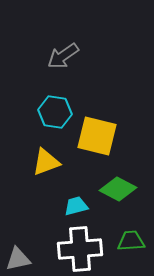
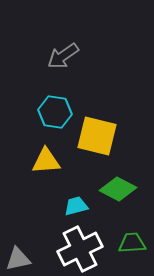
yellow triangle: moved 1 px up; rotated 16 degrees clockwise
green trapezoid: moved 1 px right, 2 px down
white cross: rotated 21 degrees counterclockwise
